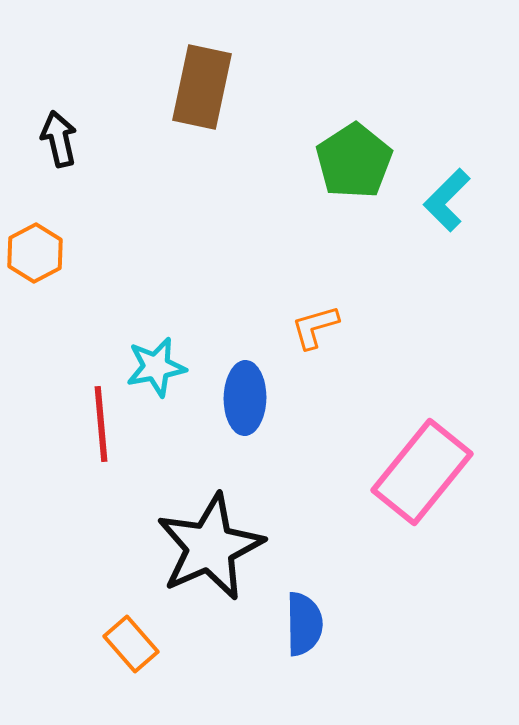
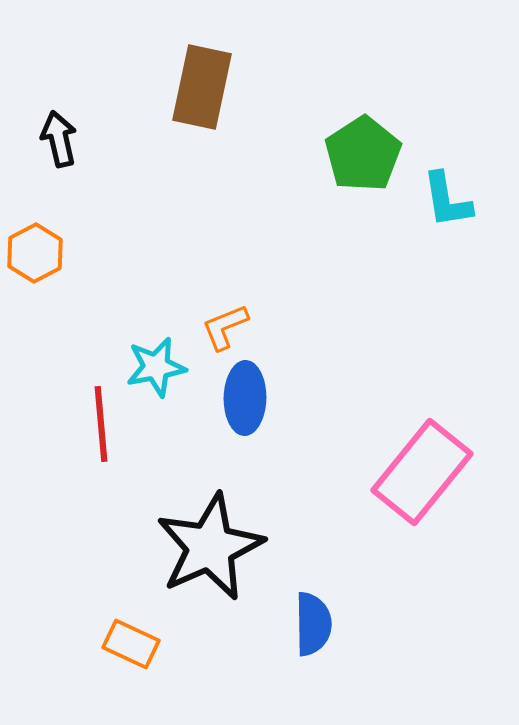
green pentagon: moved 9 px right, 7 px up
cyan L-shape: rotated 54 degrees counterclockwise
orange L-shape: moved 90 px left; rotated 6 degrees counterclockwise
blue semicircle: moved 9 px right
orange rectangle: rotated 24 degrees counterclockwise
